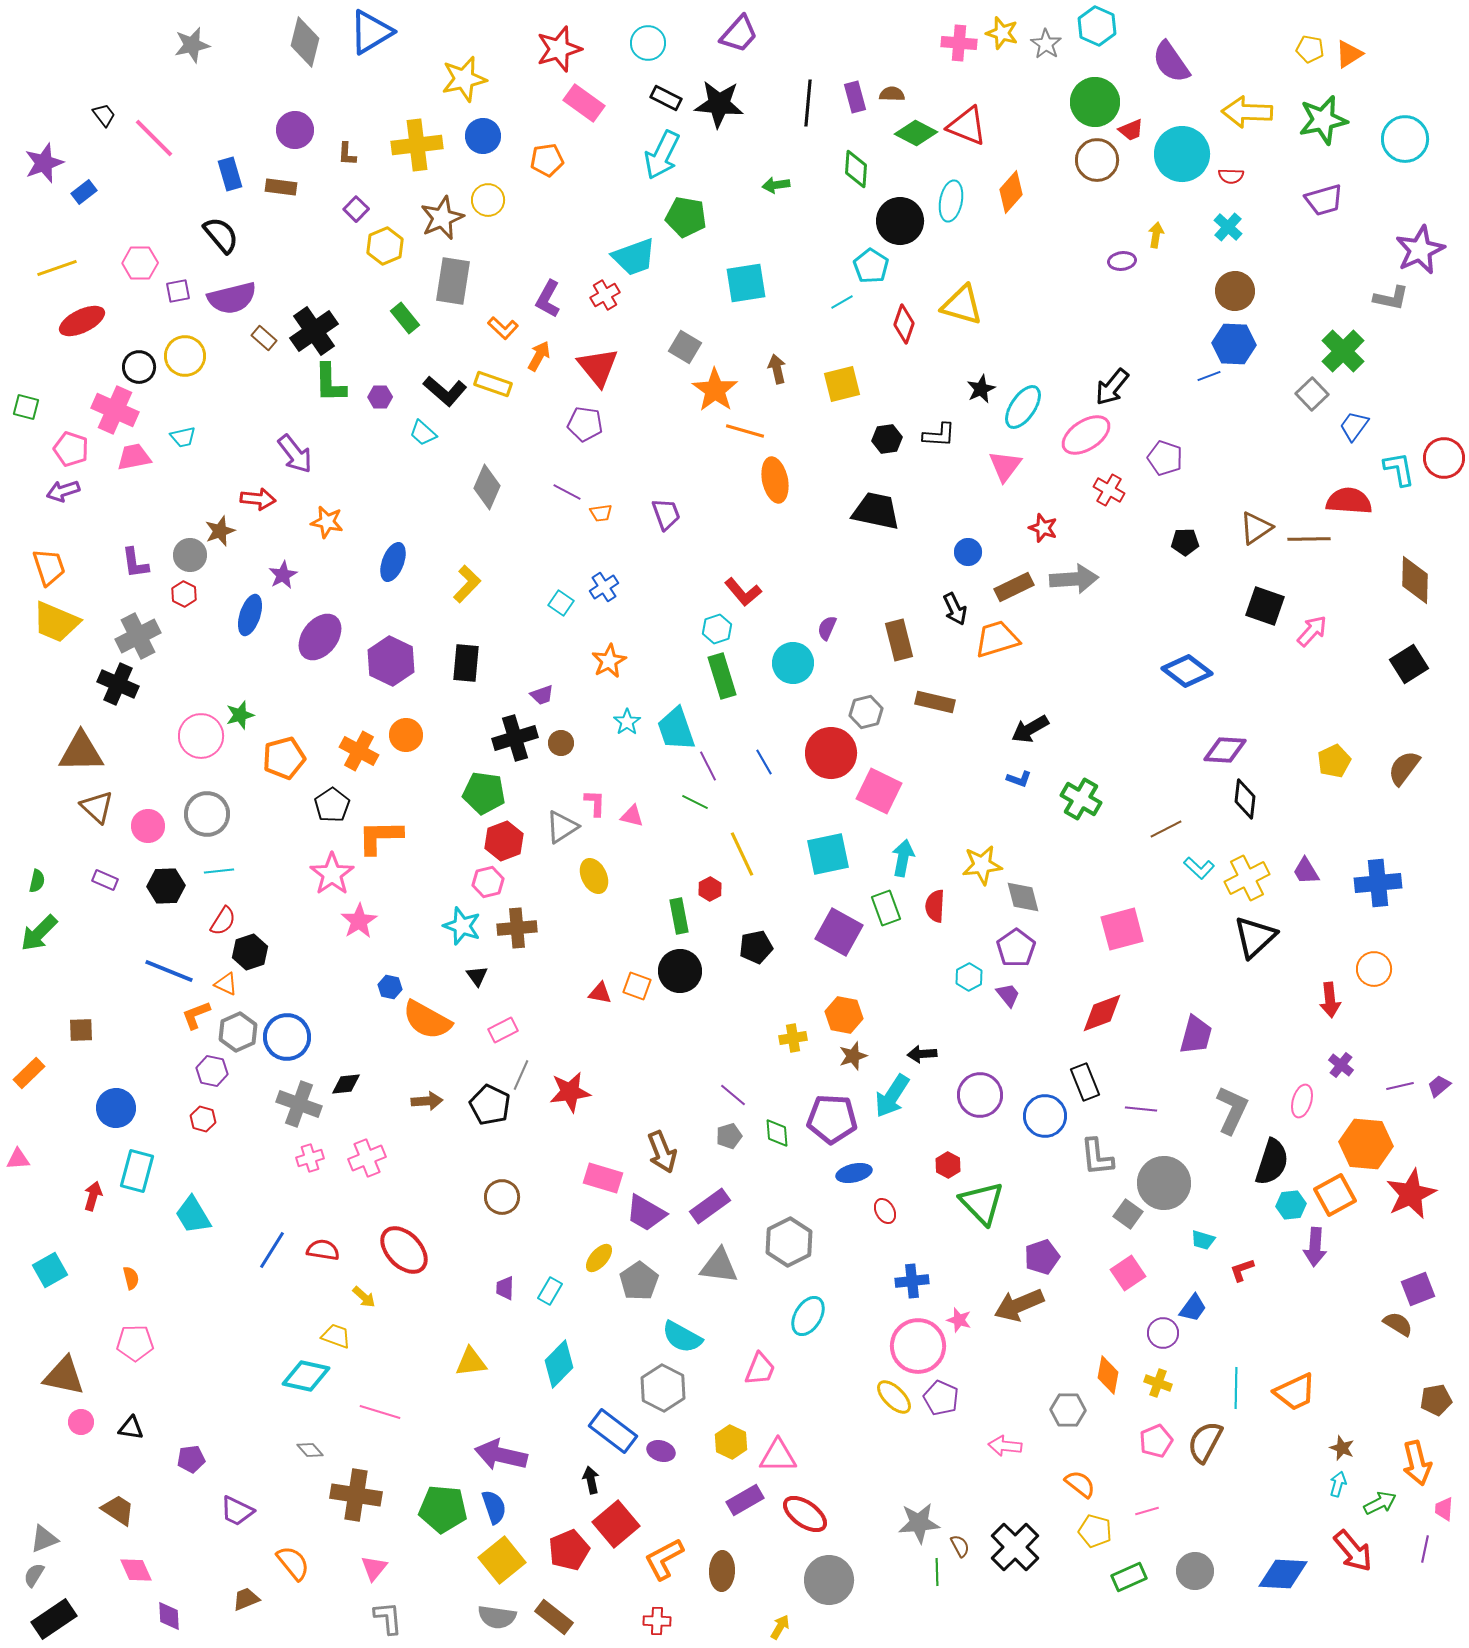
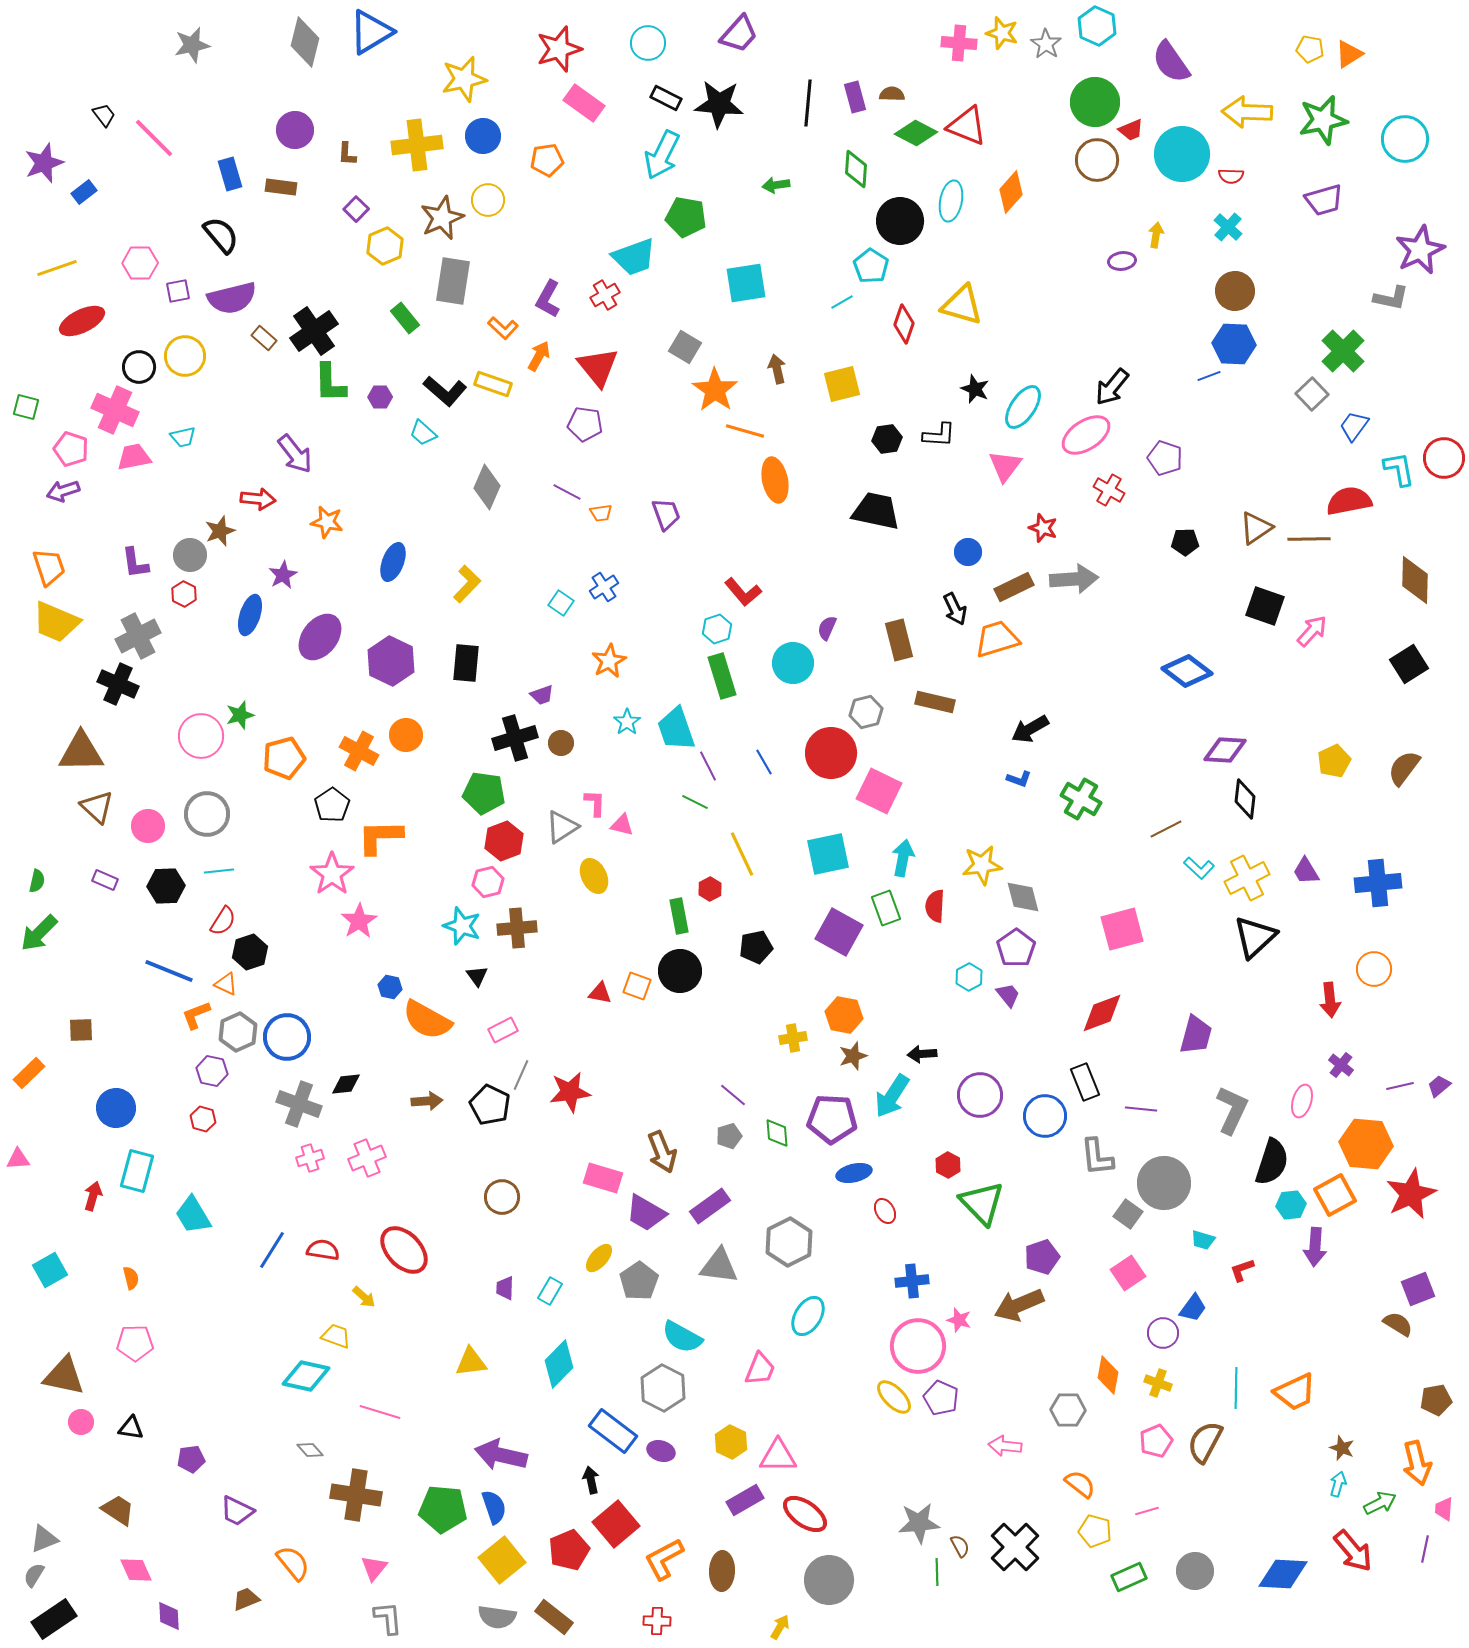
black star at (981, 389): moved 6 px left; rotated 24 degrees counterclockwise
red semicircle at (1349, 501): rotated 15 degrees counterclockwise
pink triangle at (632, 816): moved 10 px left, 9 px down
